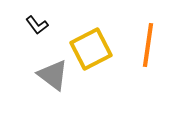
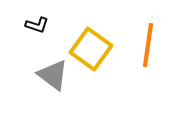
black L-shape: rotated 35 degrees counterclockwise
yellow square: rotated 27 degrees counterclockwise
